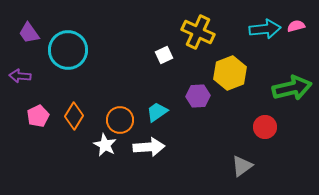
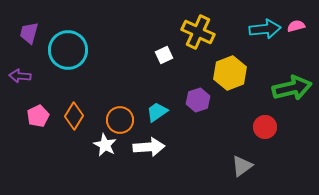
purple trapezoid: rotated 50 degrees clockwise
purple hexagon: moved 4 px down; rotated 15 degrees counterclockwise
